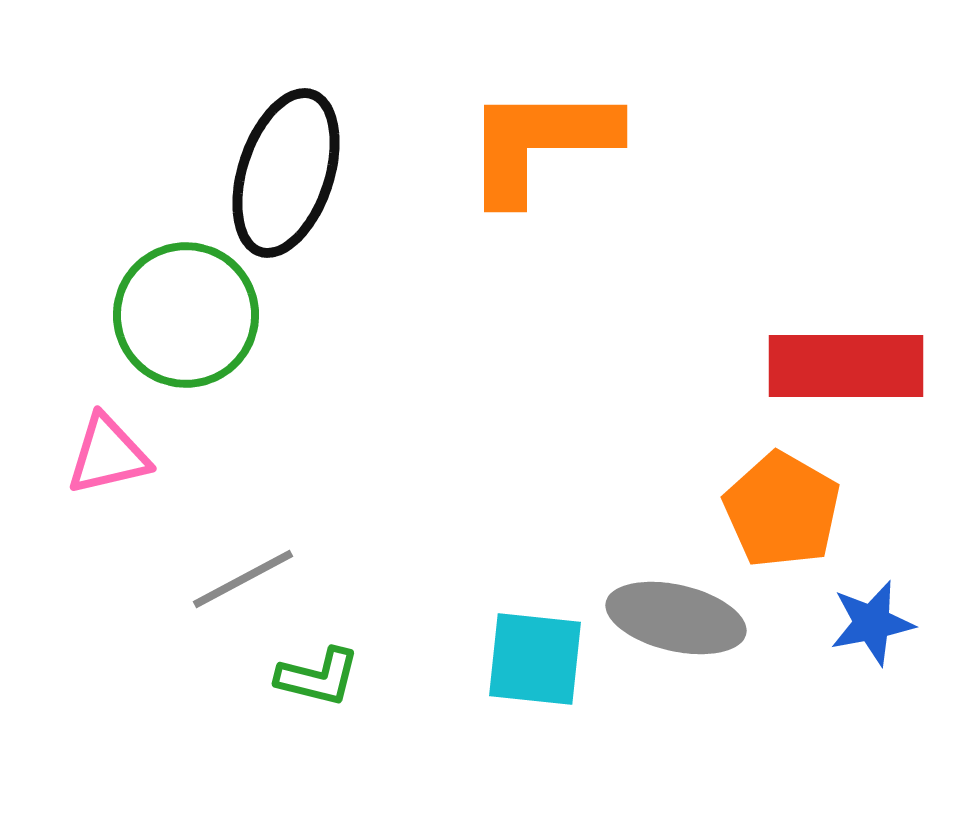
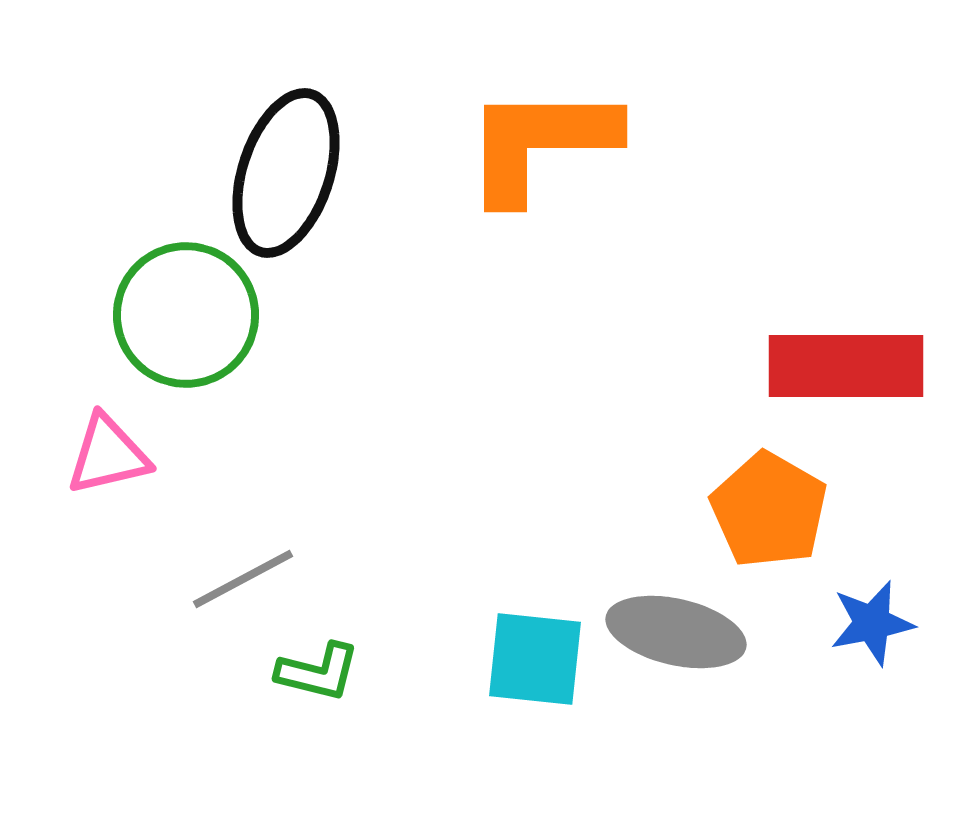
orange pentagon: moved 13 px left
gray ellipse: moved 14 px down
green L-shape: moved 5 px up
